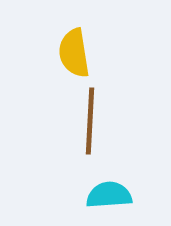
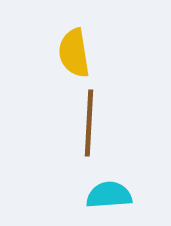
brown line: moved 1 px left, 2 px down
